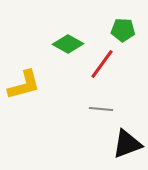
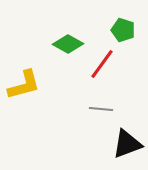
green pentagon: rotated 15 degrees clockwise
